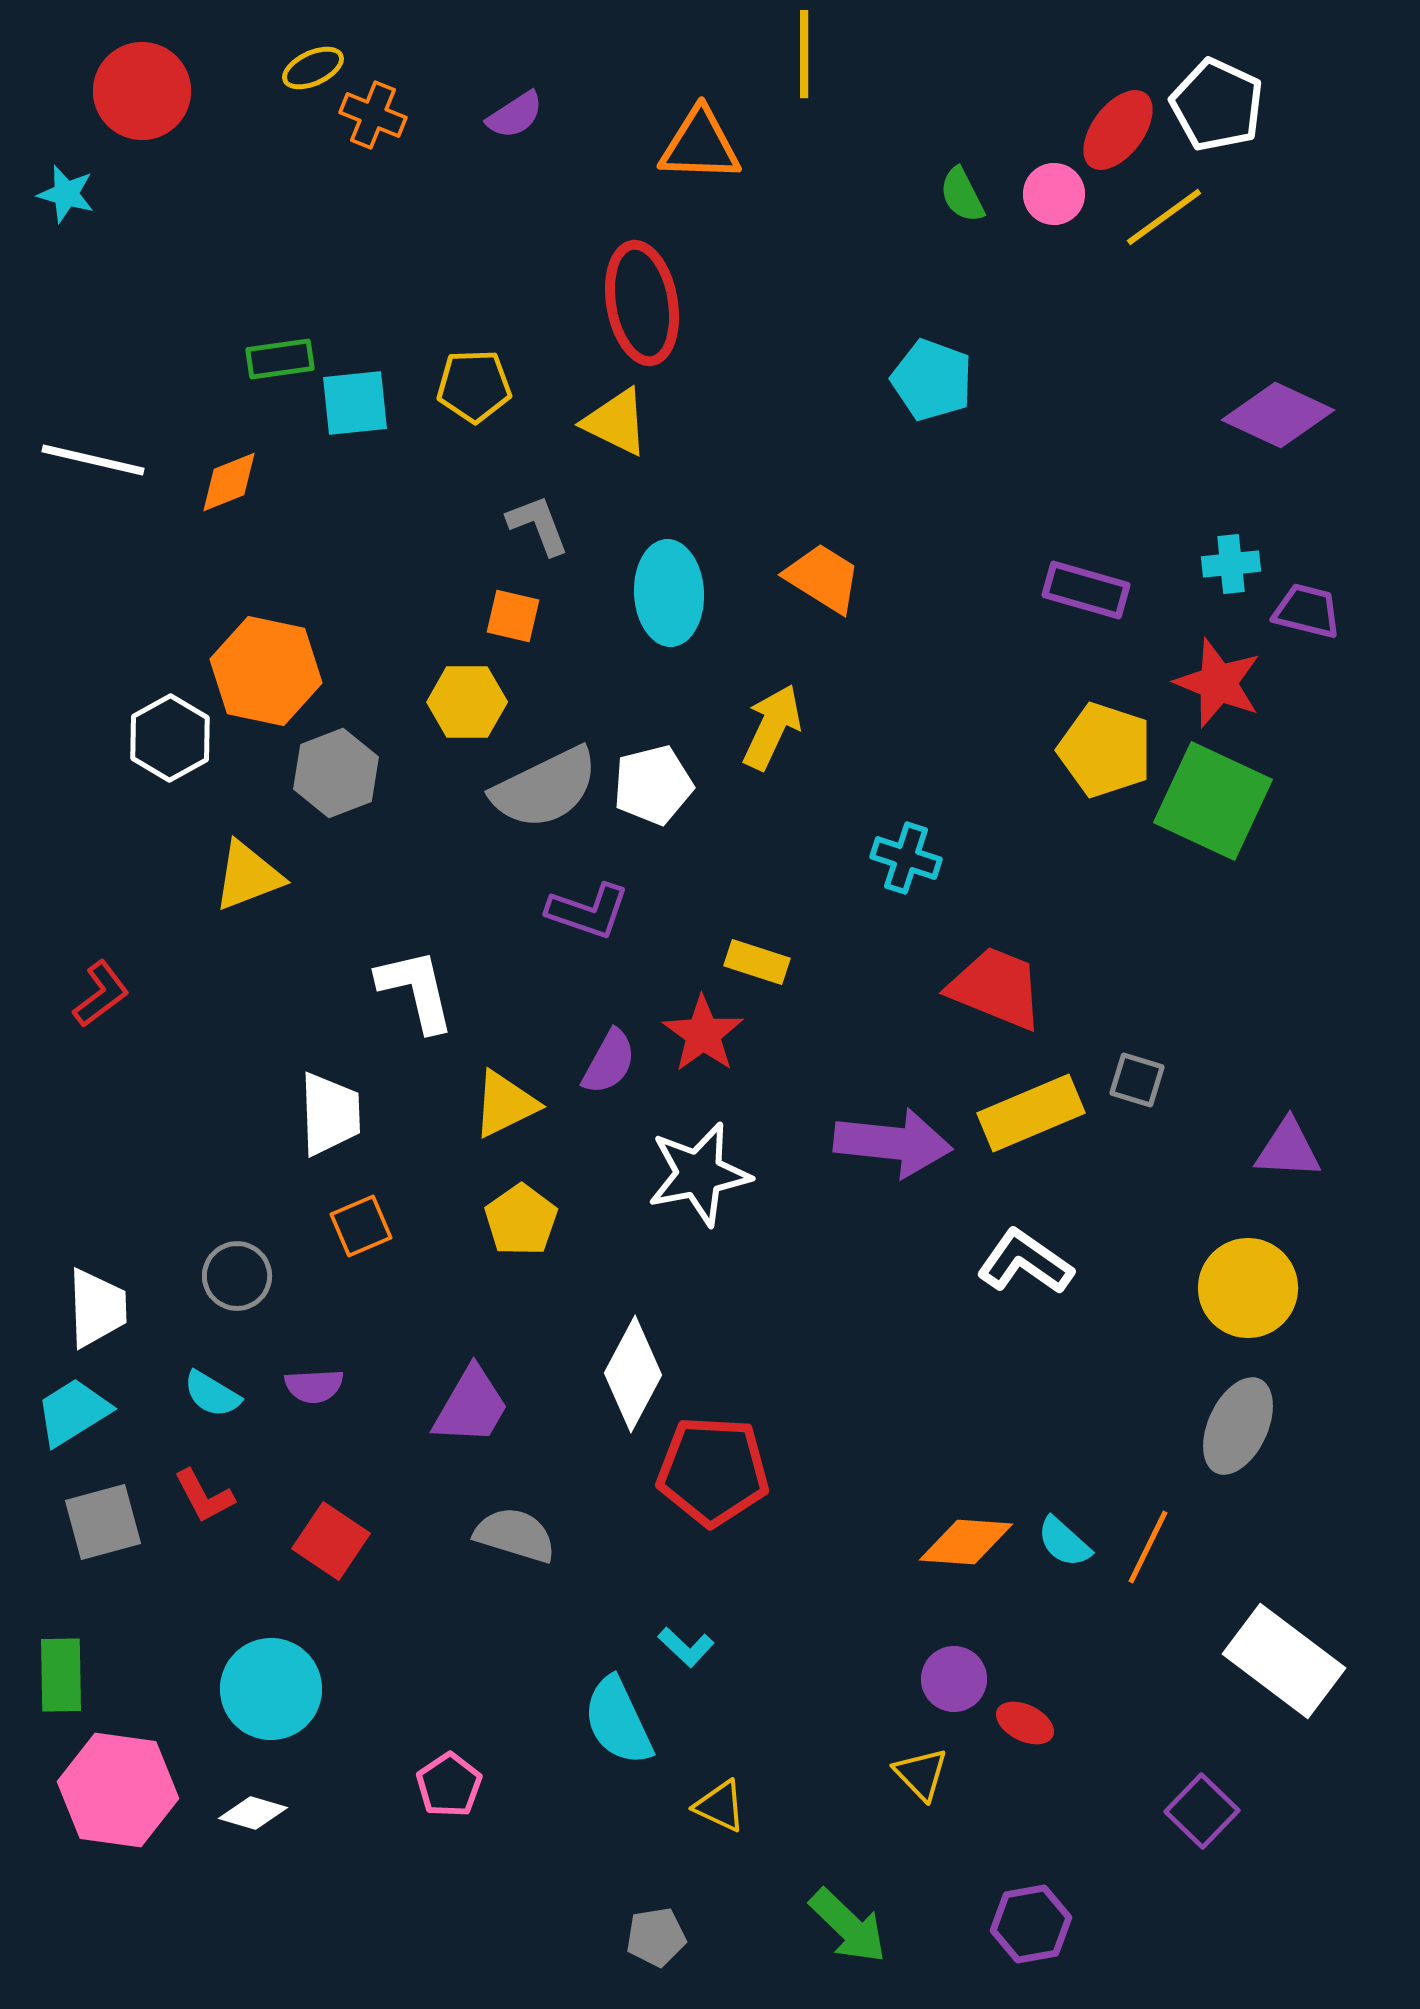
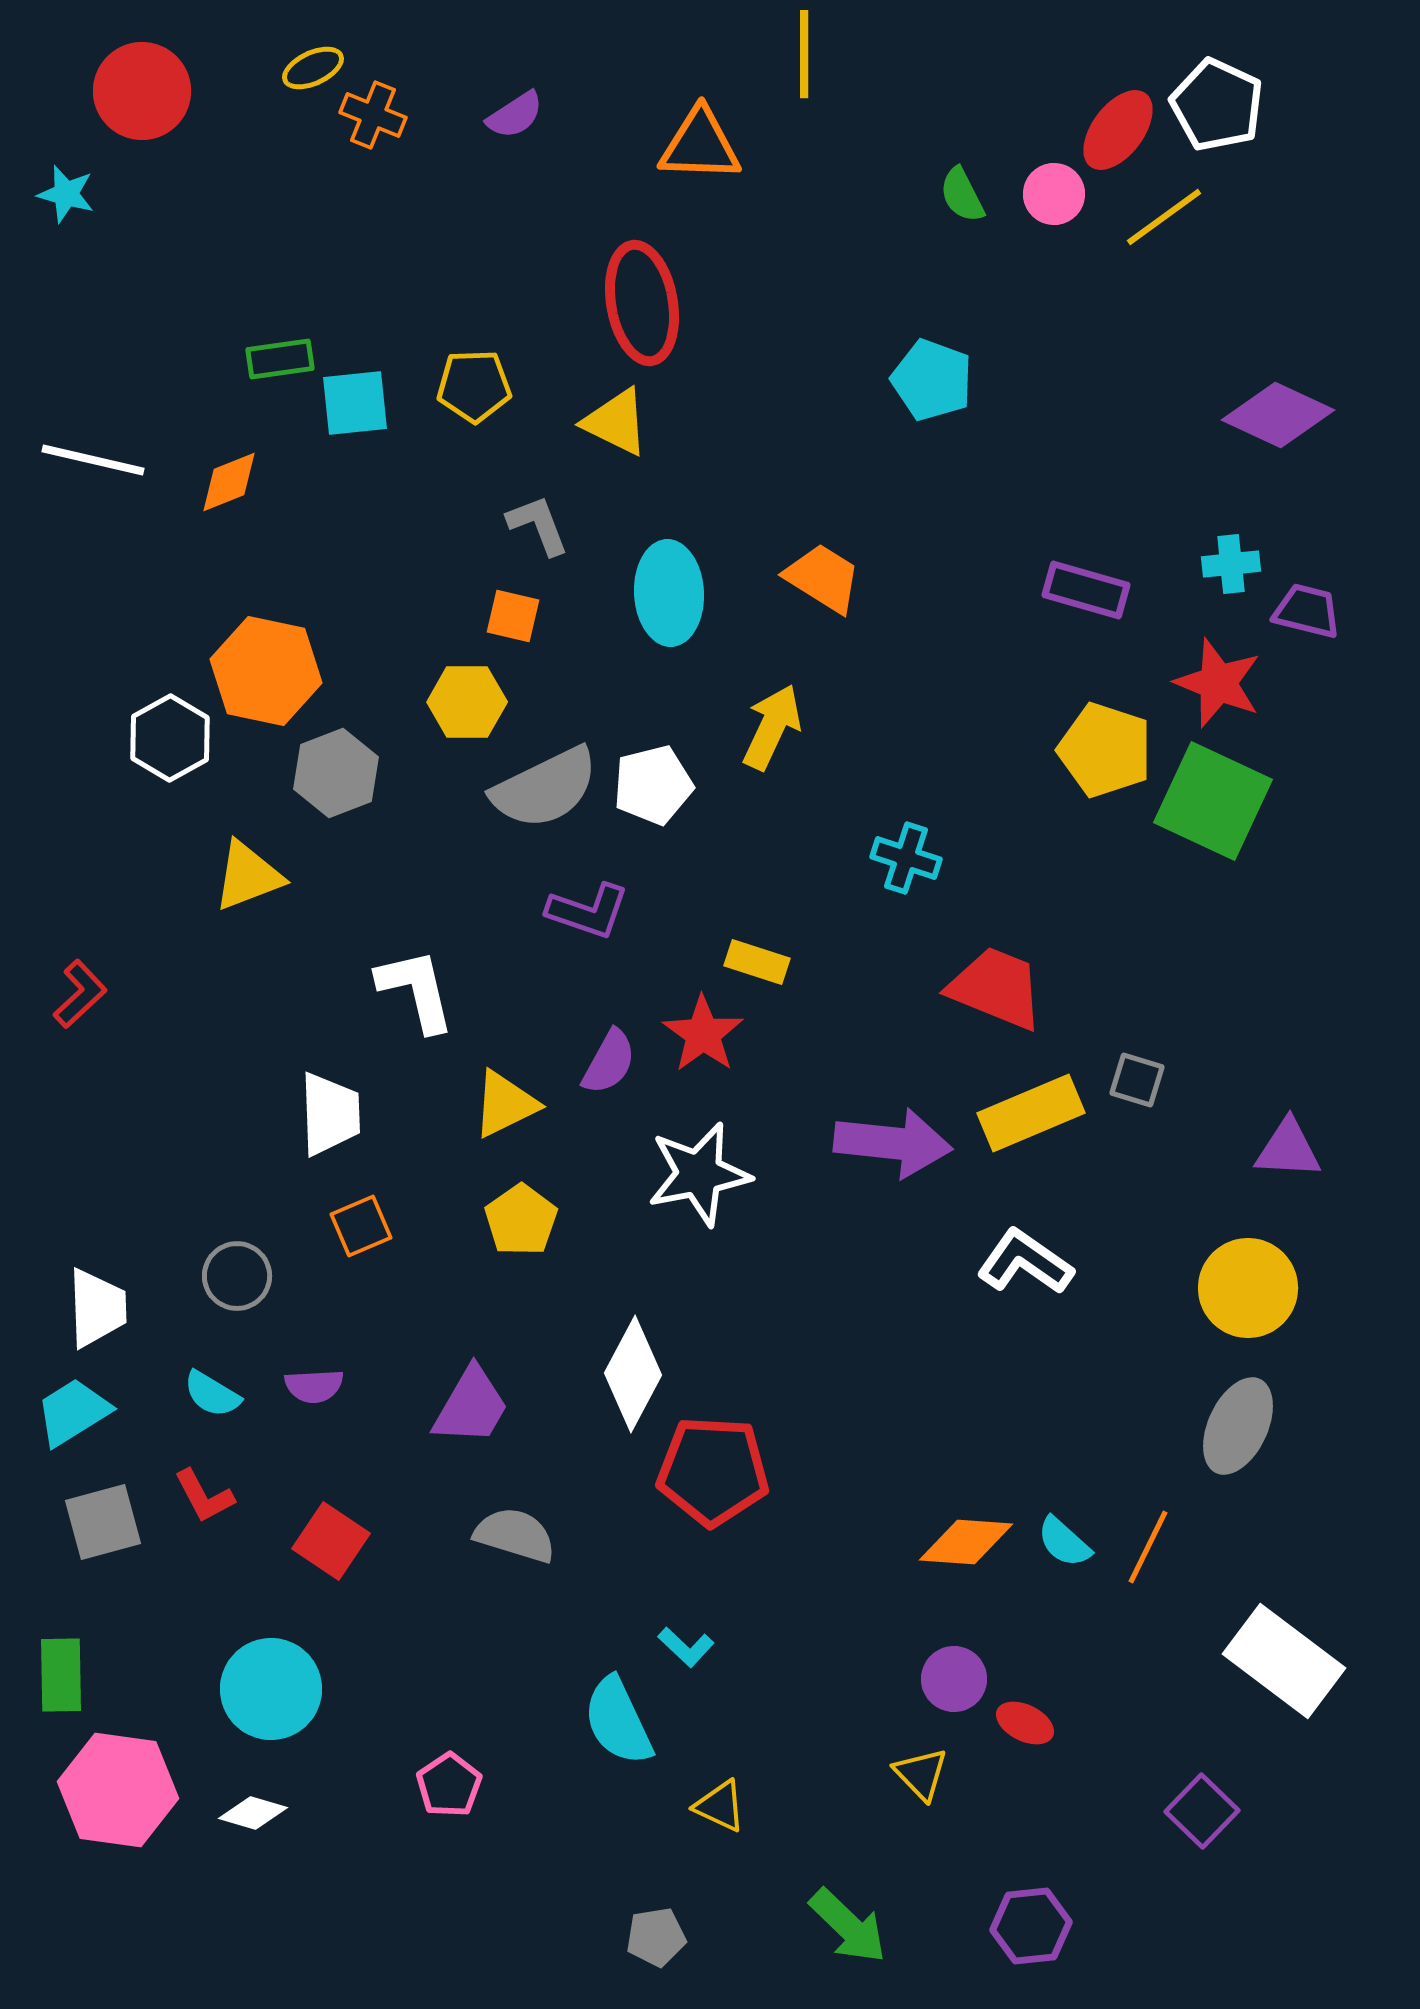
red L-shape at (101, 994): moved 21 px left; rotated 6 degrees counterclockwise
purple hexagon at (1031, 1924): moved 2 px down; rotated 4 degrees clockwise
